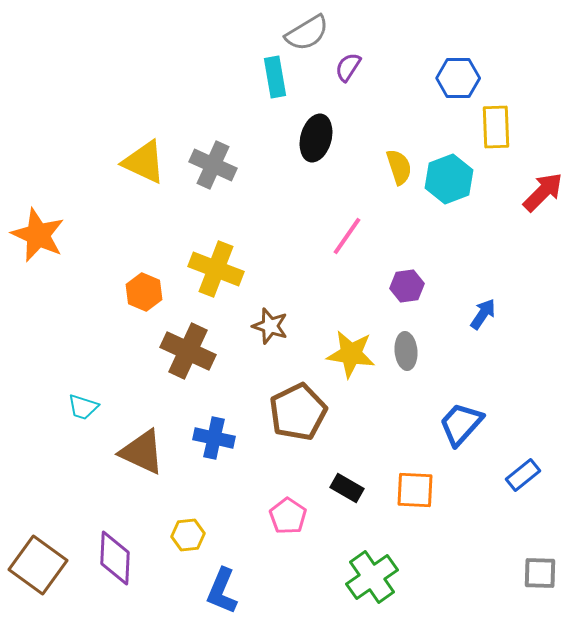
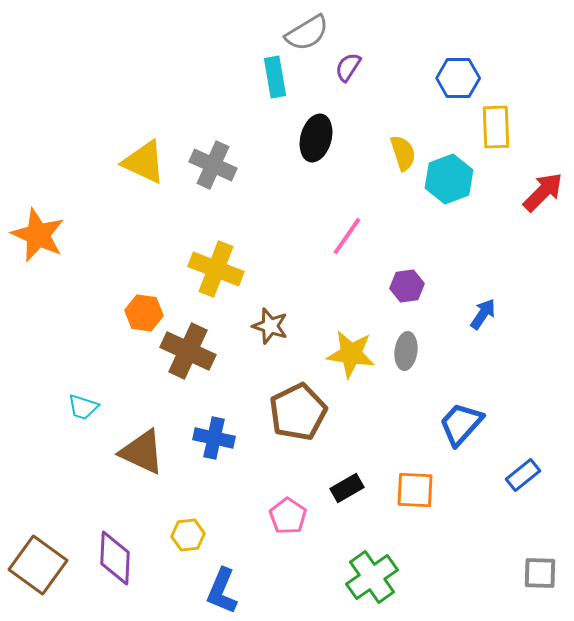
yellow semicircle: moved 4 px right, 14 px up
orange hexagon: moved 21 px down; rotated 15 degrees counterclockwise
gray ellipse: rotated 12 degrees clockwise
black rectangle: rotated 60 degrees counterclockwise
